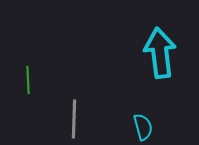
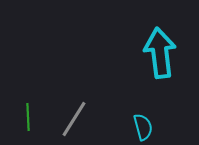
green line: moved 37 px down
gray line: rotated 30 degrees clockwise
